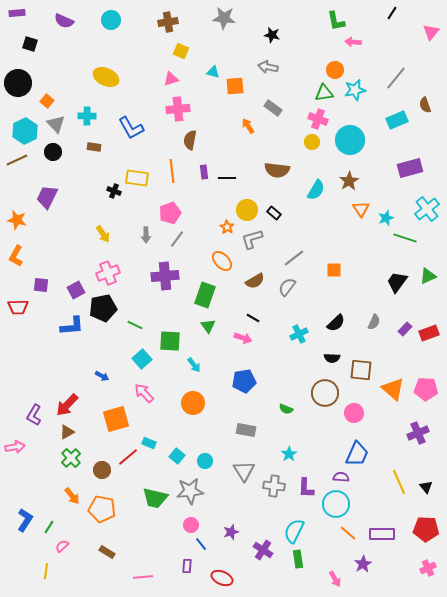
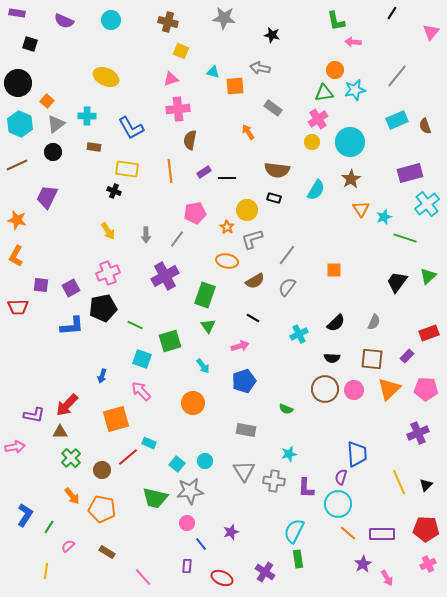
purple rectangle at (17, 13): rotated 14 degrees clockwise
brown cross at (168, 22): rotated 24 degrees clockwise
gray arrow at (268, 67): moved 8 px left, 1 px down
gray line at (396, 78): moved 1 px right, 2 px up
brown semicircle at (425, 105): moved 21 px down
pink cross at (318, 119): rotated 36 degrees clockwise
gray triangle at (56, 124): rotated 36 degrees clockwise
orange arrow at (248, 126): moved 6 px down
cyan hexagon at (25, 131): moved 5 px left, 7 px up; rotated 10 degrees counterclockwise
cyan circle at (350, 140): moved 2 px down
brown line at (17, 160): moved 5 px down
purple rectangle at (410, 168): moved 5 px down
orange line at (172, 171): moved 2 px left
purple rectangle at (204, 172): rotated 64 degrees clockwise
yellow rectangle at (137, 178): moved 10 px left, 9 px up
brown star at (349, 181): moved 2 px right, 2 px up
cyan cross at (427, 209): moved 5 px up
pink pentagon at (170, 213): moved 25 px right; rotated 10 degrees clockwise
black rectangle at (274, 213): moved 15 px up; rotated 24 degrees counterclockwise
cyan star at (386, 218): moved 2 px left, 1 px up
yellow arrow at (103, 234): moved 5 px right, 3 px up
gray line at (294, 258): moved 7 px left, 3 px up; rotated 15 degrees counterclockwise
orange ellipse at (222, 261): moved 5 px right; rotated 35 degrees counterclockwise
purple cross at (165, 276): rotated 24 degrees counterclockwise
green triangle at (428, 276): rotated 18 degrees counterclockwise
purple square at (76, 290): moved 5 px left, 2 px up
purple rectangle at (405, 329): moved 2 px right, 27 px down
pink arrow at (243, 338): moved 3 px left, 8 px down; rotated 36 degrees counterclockwise
green square at (170, 341): rotated 20 degrees counterclockwise
cyan square at (142, 359): rotated 30 degrees counterclockwise
cyan arrow at (194, 365): moved 9 px right, 1 px down
brown square at (361, 370): moved 11 px right, 11 px up
blue arrow at (102, 376): rotated 80 degrees clockwise
blue pentagon at (244, 381): rotated 10 degrees counterclockwise
orange triangle at (393, 389): moved 4 px left; rotated 35 degrees clockwise
pink arrow at (144, 393): moved 3 px left, 2 px up
brown circle at (325, 393): moved 4 px up
pink circle at (354, 413): moved 23 px up
purple L-shape at (34, 415): rotated 110 degrees counterclockwise
brown triangle at (67, 432): moved 7 px left; rotated 28 degrees clockwise
cyan star at (289, 454): rotated 21 degrees clockwise
blue trapezoid at (357, 454): rotated 28 degrees counterclockwise
cyan square at (177, 456): moved 8 px down
purple semicircle at (341, 477): rotated 77 degrees counterclockwise
gray cross at (274, 486): moved 5 px up
black triangle at (426, 487): moved 2 px up; rotated 24 degrees clockwise
cyan circle at (336, 504): moved 2 px right
blue L-shape at (25, 520): moved 5 px up
pink circle at (191, 525): moved 4 px left, 2 px up
pink semicircle at (62, 546): moved 6 px right
purple cross at (263, 550): moved 2 px right, 22 px down
pink cross at (428, 568): moved 4 px up
pink line at (143, 577): rotated 54 degrees clockwise
pink arrow at (335, 579): moved 52 px right, 1 px up
